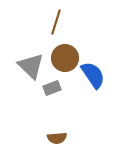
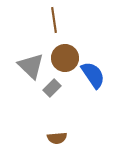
brown line: moved 2 px left, 2 px up; rotated 25 degrees counterclockwise
gray rectangle: rotated 24 degrees counterclockwise
